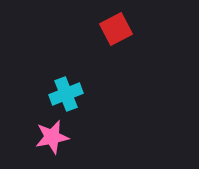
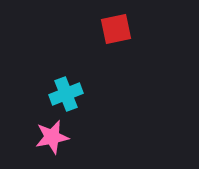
red square: rotated 16 degrees clockwise
